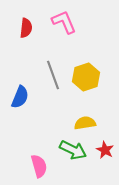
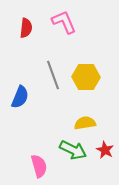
yellow hexagon: rotated 20 degrees clockwise
